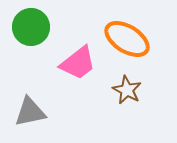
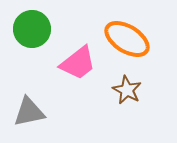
green circle: moved 1 px right, 2 px down
gray triangle: moved 1 px left
